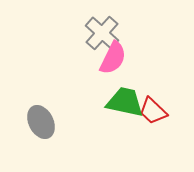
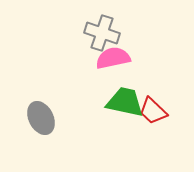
gray cross: rotated 24 degrees counterclockwise
pink semicircle: rotated 128 degrees counterclockwise
gray ellipse: moved 4 px up
